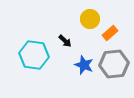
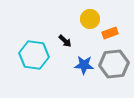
orange rectangle: rotated 21 degrees clockwise
blue star: rotated 18 degrees counterclockwise
